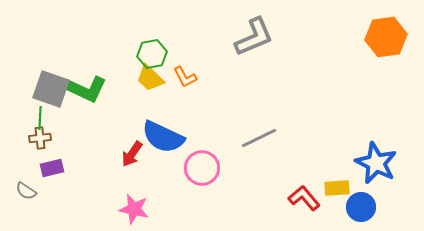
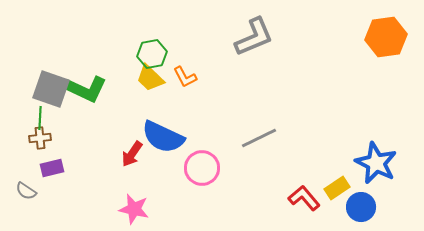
yellow rectangle: rotated 30 degrees counterclockwise
